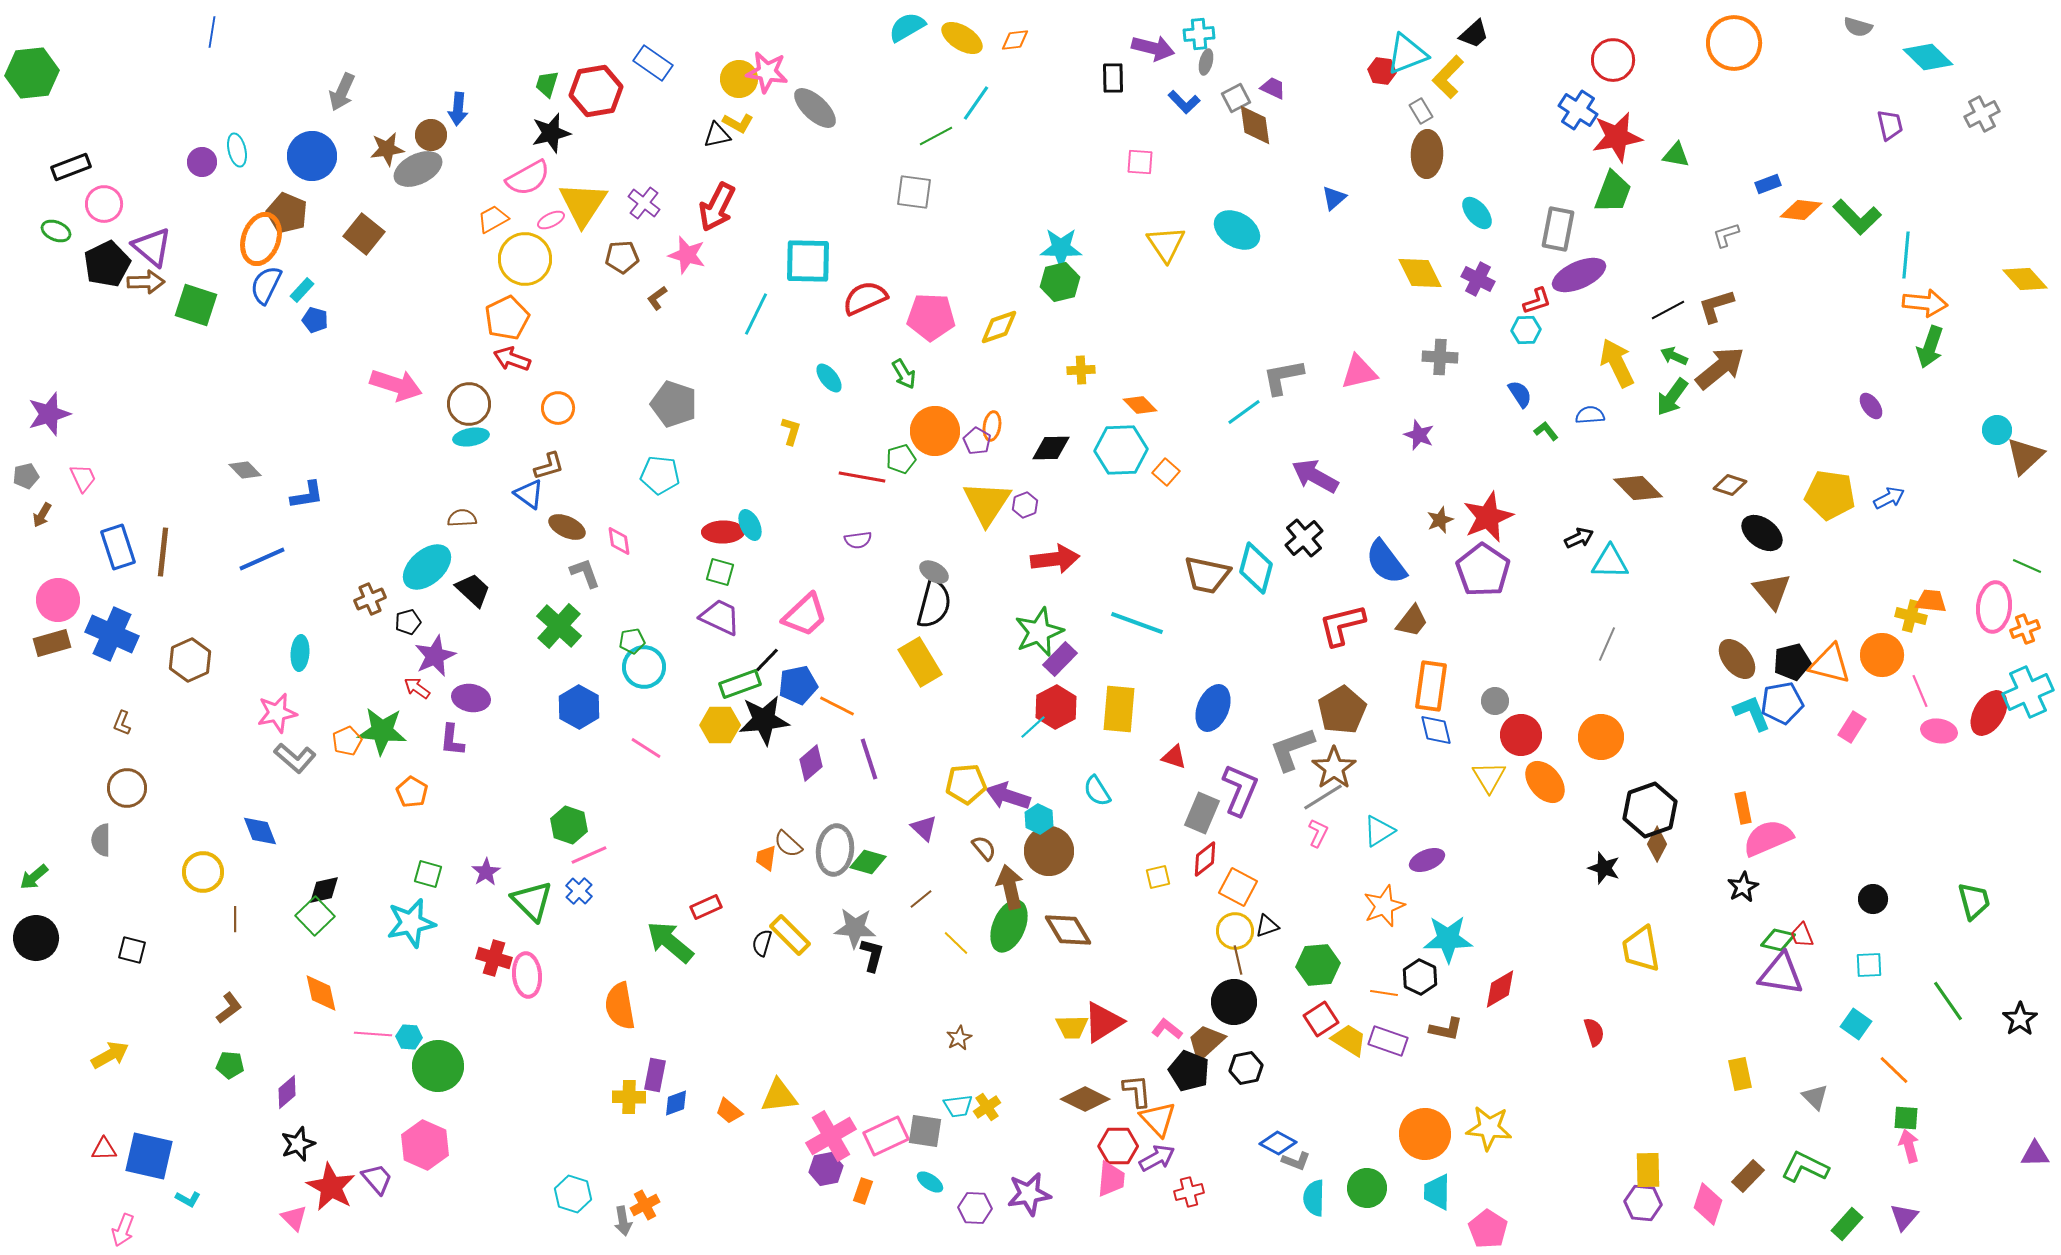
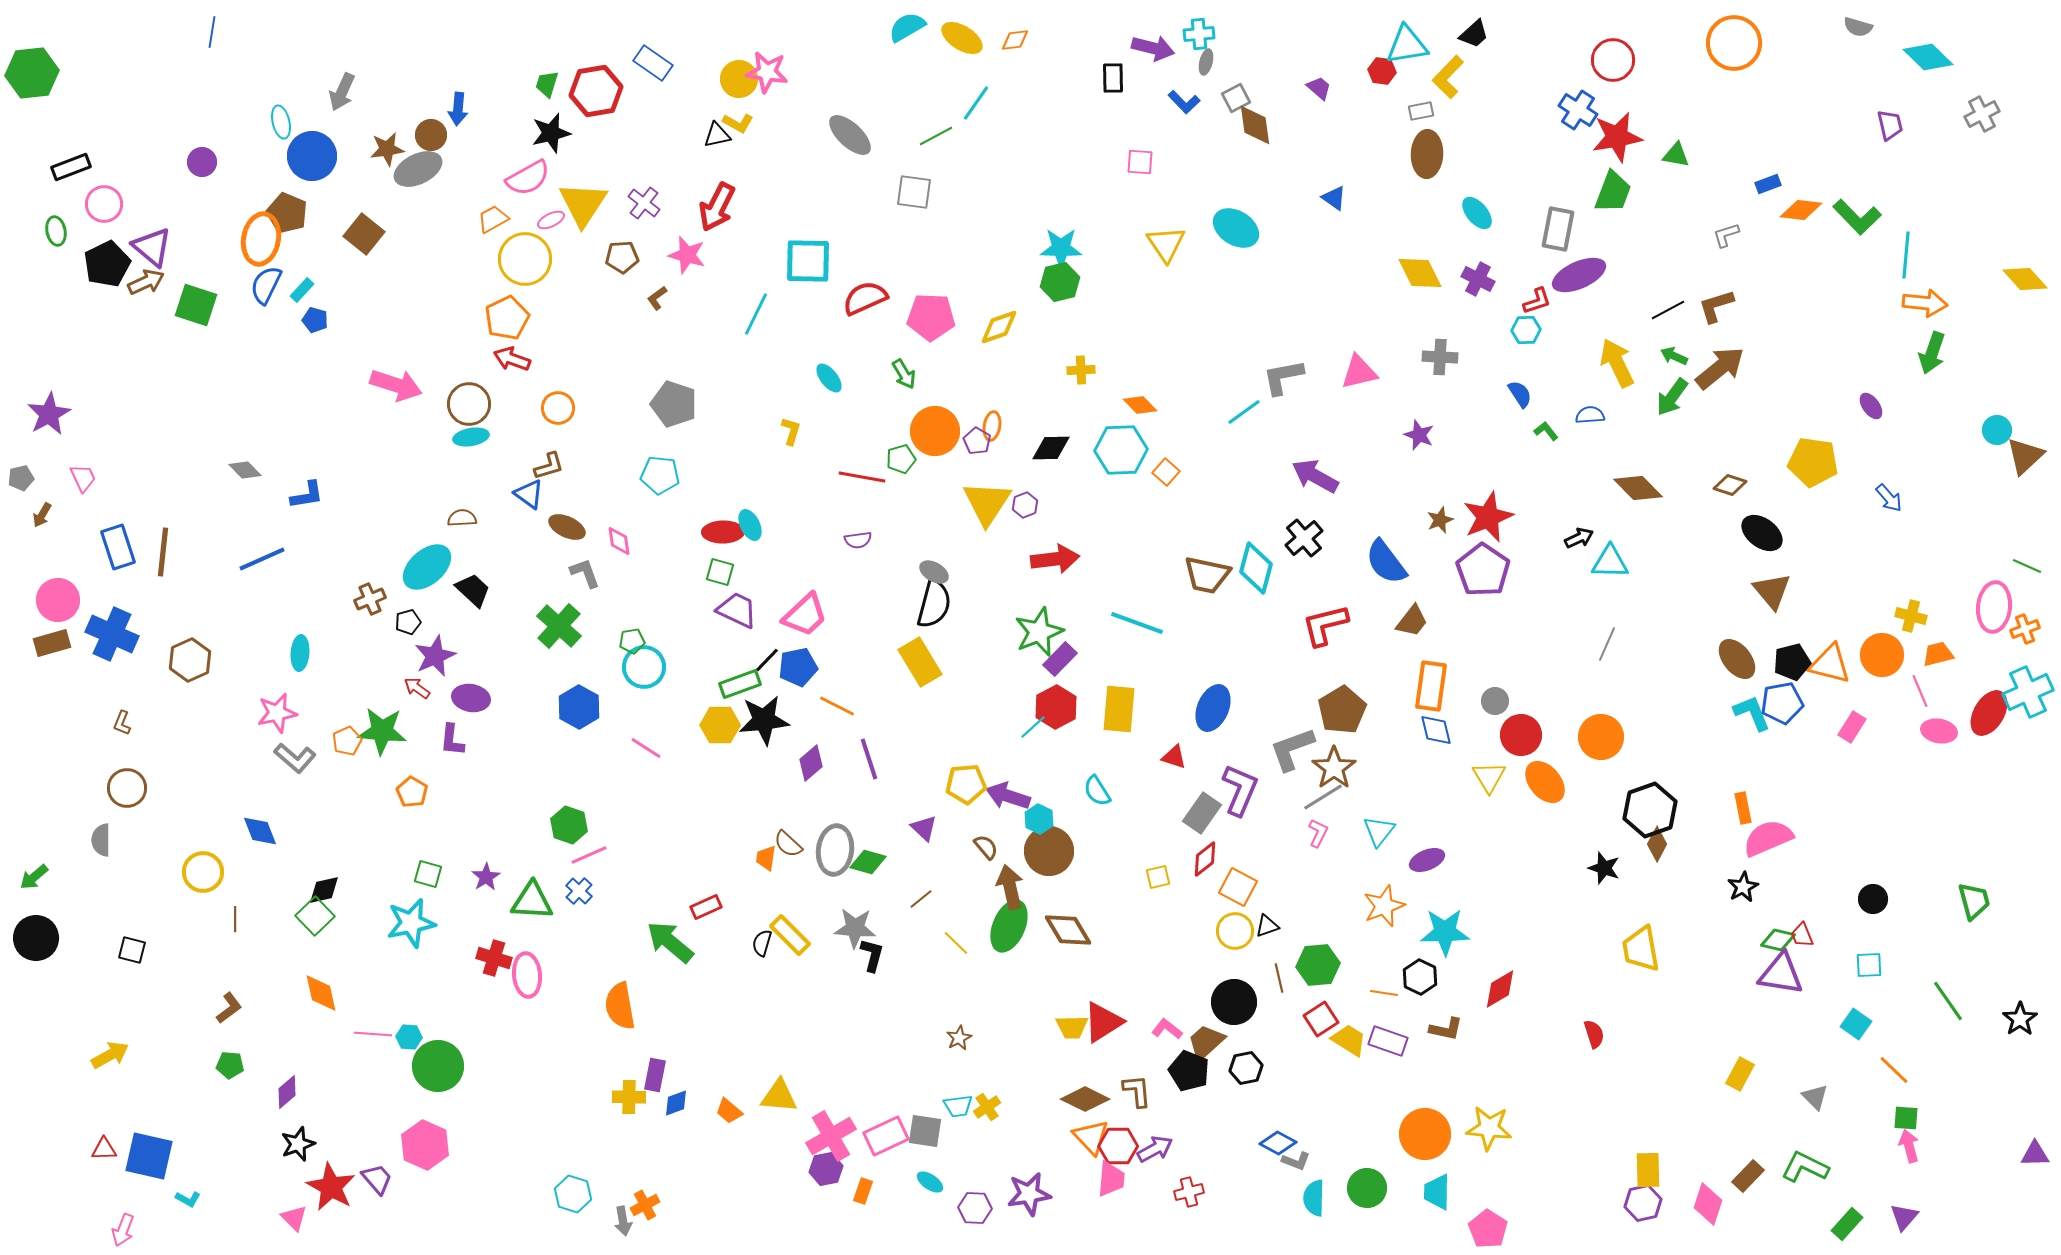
cyan triangle at (1407, 54): moved 9 px up; rotated 12 degrees clockwise
purple trapezoid at (1273, 88): moved 46 px right; rotated 16 degrees clockwise
gray ellipse at (815, 108): moved 35 px right, 27 px down
gray rectangle at (1421, 111): rotated 70 degrees counterclockwise
cyan ellipse at (237, 150): moved 44 px right, 28 px up
blue triangle at (1334, 198): rotated 44 degrees counterclockwise
cyan ellipse at (1237, 230): moved 1 px left, 2 px up
green ellipse at (56, 231): rotated 56 degrees clockwise
orange ellipse at (261, 239): rotated 9 degrees counterclockwise
brown arrow at (146, 282): rotated 24 degrees counterclockwise
green arrow at (1930, 347): moved 2 px right, 6 px down
purple star at (49, 414): rotated 12 degrees counterclockwise
gray pentagon at (26, 476): moved 5 px left, 2 px down
yellow pentagon at (1830, 495): moved 17 px left, 33 px up
blue arrow at (1889, 498): rotated 76 degrees clockwise
orange trapezoid at (1931, 601): moved 7 px right, 53 px down; rotated 20 degrees counterclockwise
purple trapezoid at (720, 617): moved 17 px right, 7 px up
red L-shape at (1342, 625): moved 17 px left
blue pentagon at (798, 685): moved 18 px up
gray rectangle at (1202, 813): rotated 12 degrees clockwise
cyan triangle at (1379, 831): rotated 20 degrees counterclockwise
brown semicircle at (984, 848): moved 2 px right, 1 px up
purple star at (486, 872): moved 5 px down
green triangle at (532, 901): rotated 42 degrees counterclockwise
cyan star at (1448, 939): moved 3 px left, 7 px up
brown line at (1238, 960): moved 41 px right, 18 px down
red semicircle at (1594, 1032): moved 2 px down
yellow rectangle at (1740, 1074): rotated 40 degrees clockwise
yellow triangle at (779, 1096): rotated 12 degrees clockwise
orange triangle at (1158, 1119): moved 67 px left, 18 px down
purple arrow at (1157, 1158): moved 2 px left, 9 px up
purple hexagon at (1643, 1203): rotated 18 degrees counterclockwise
